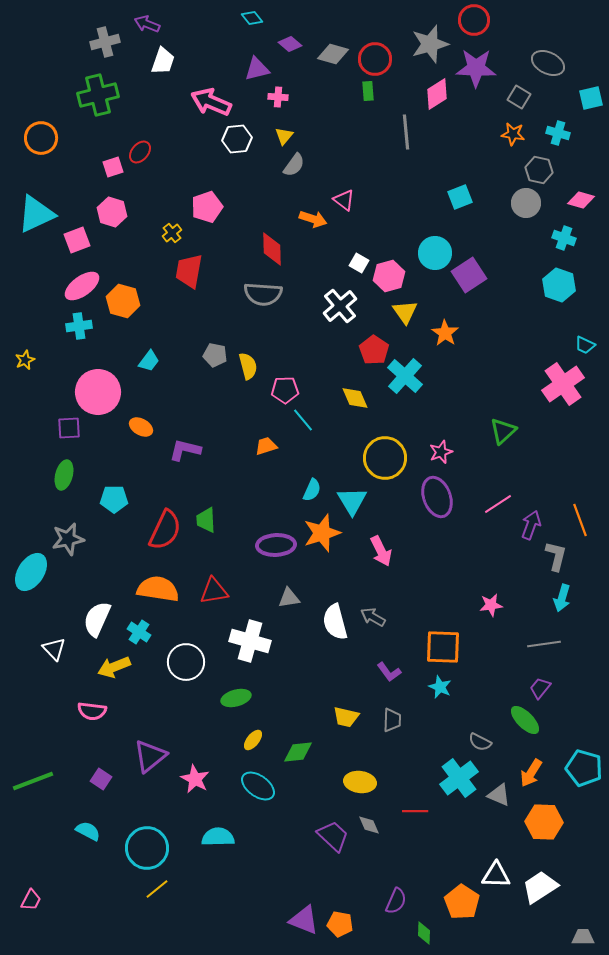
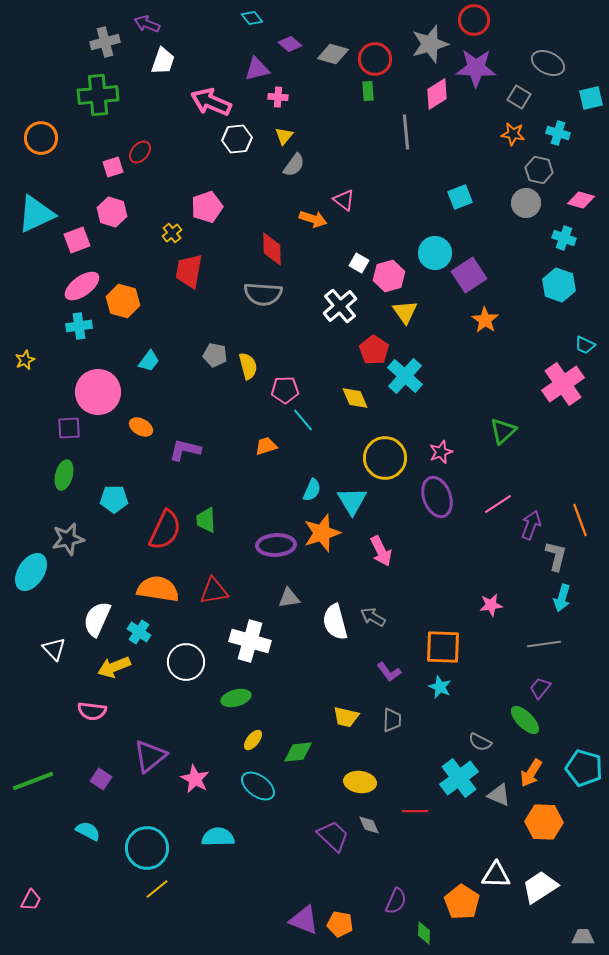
green cross at (98, 95): rotated 9 degrees clockwise
orange star at (445, 333): moved 40 px right, 13 px up
